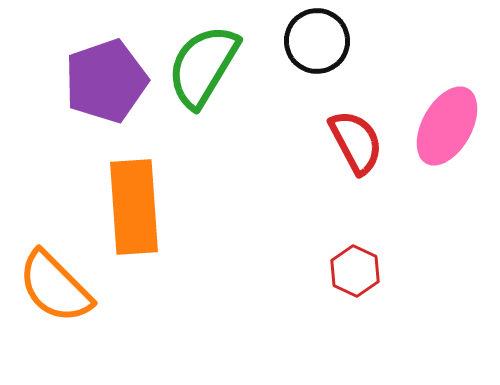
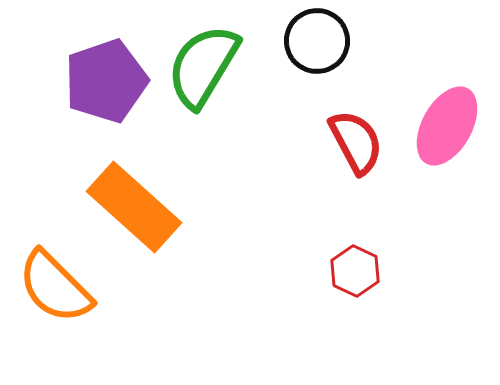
orange rectangle: rotated 44 degrees counterclockwise
